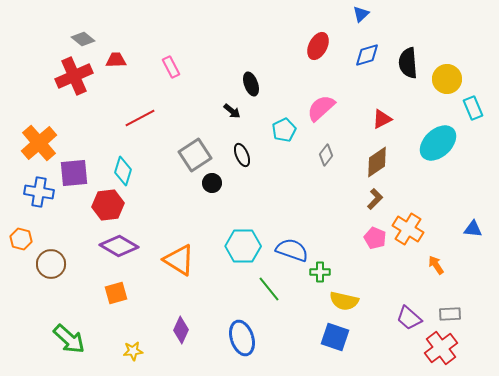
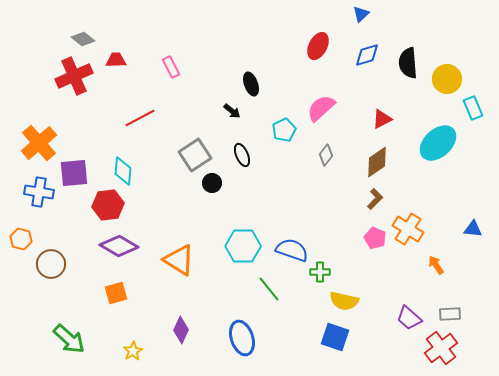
cyan diamond at (123, 171): rotated 12 degrees counterclockwise
yellow star at (133, 351): rotated 24 degrees counterclockwise
